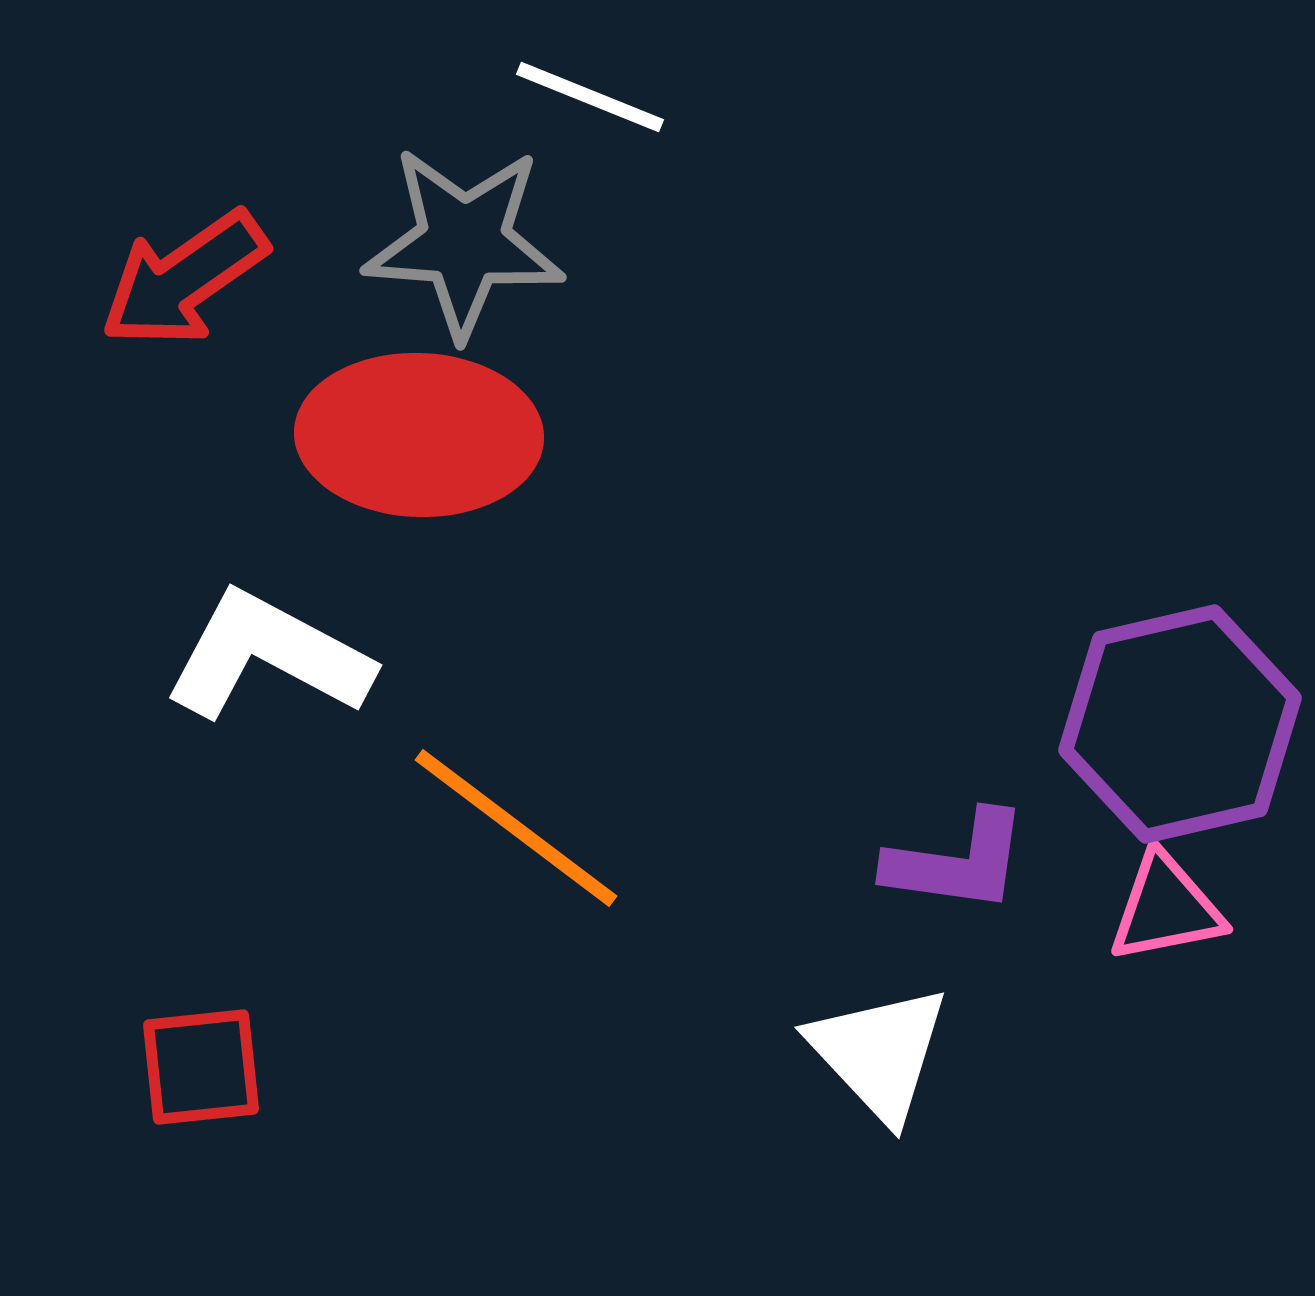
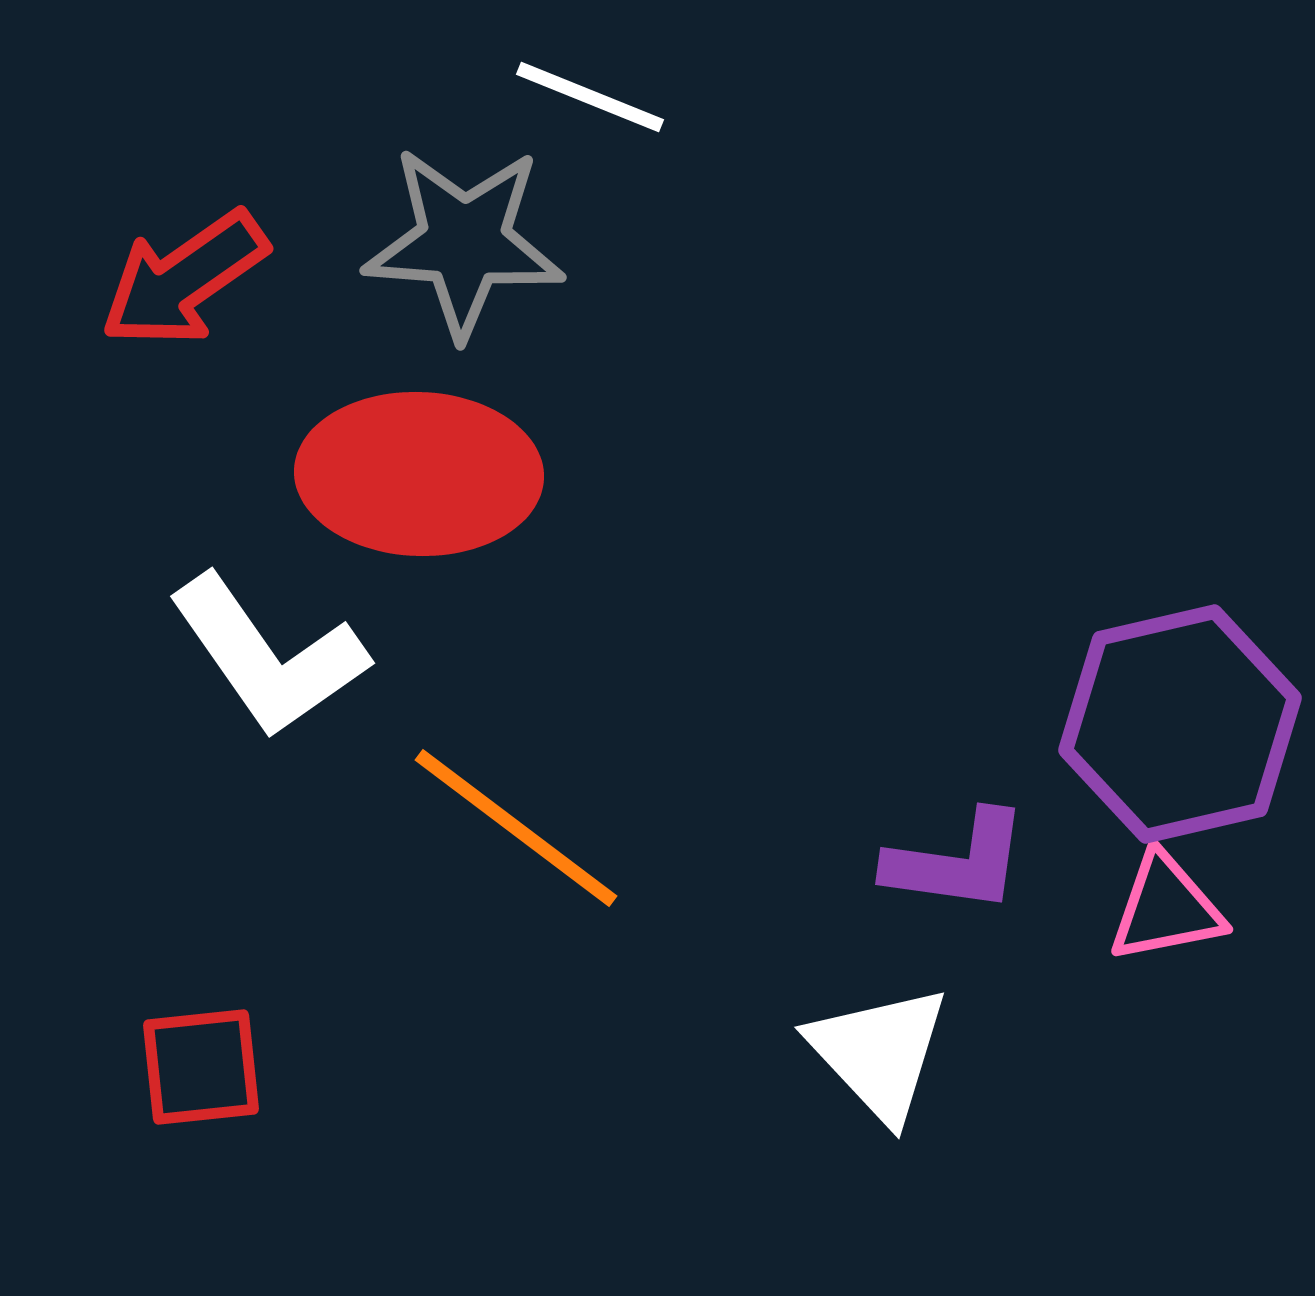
red ellipse: moved 39 px down
white L-shape: rotated 153 degrees counterclockwise
